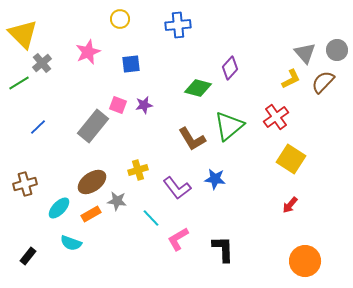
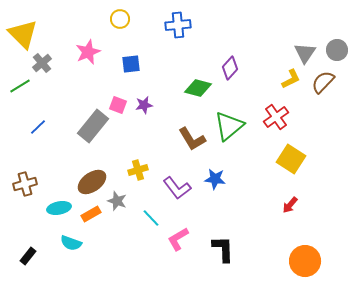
gray triangle: rotated 15 degrees clockwise
green line: moved 1 px right, 3 px down
gray star: rotated 12 degrees clockwise
cyan ellipse: rotated 35 degrees clockwise
